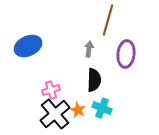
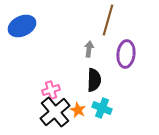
blue ellipse: moved 6 px left, 20 px up
black cross: moved 2 px up
